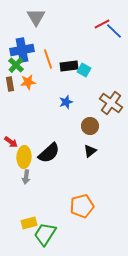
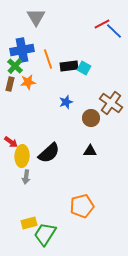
green cross: moved 1 px left, 1 px down
cyan square: moved 2 px up
brown rectangle: rotated 24 degrees clockwise
brown circle: moved 1 px right, 8 px up
black triangle: rotated 40 degrees clockwise
yellow ellipse: moved 2 px left, 1 px up
